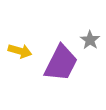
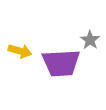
purple trapezoid: rotated 60 degrees clockwise
